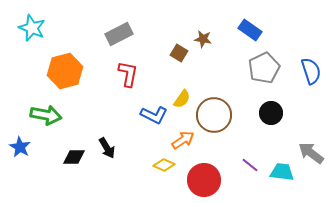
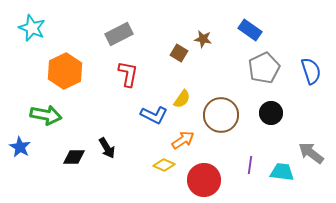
orange hexagon: rotated 12 degrees counterclockwise
brown circle: moved 7 px right
purple line: rotated 60 degrees clockwise
